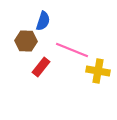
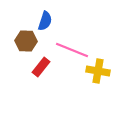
blue semicircle: moved 2 px right
